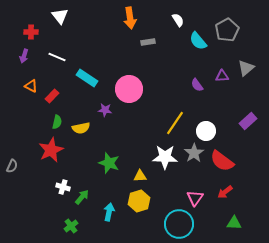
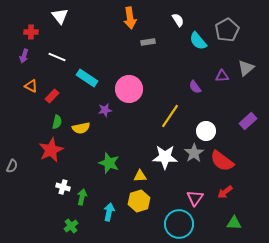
purple semicircle: moved 2 px left, 2 px down
purple star: rotated 16 degrees counterclockwise
yellow line: moved 5 px left, 7 px up
green arrow: rotated 28 degrees counterclockwise
